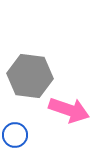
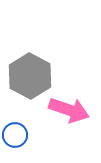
gray hexagon: rotated 21 degrees clockwise
